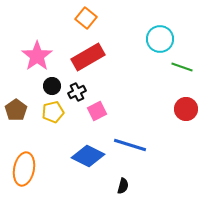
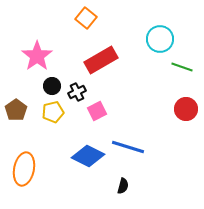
red rectangle: moved 13 px right, 3 px down
blue line: moved 2 px left, 2 px down
